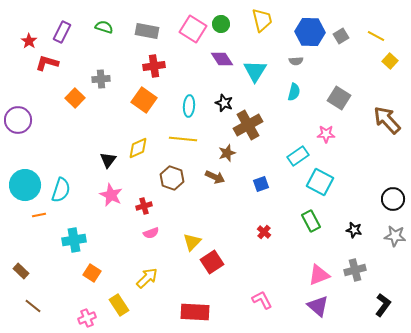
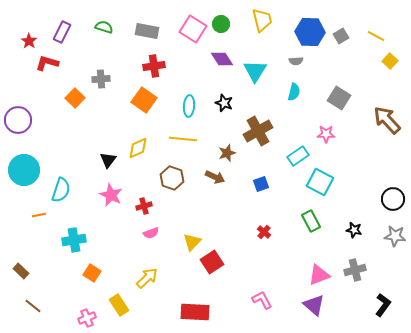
brown cross at (248, 125): moved 10 px right, 6 px down
cyan circle at (25, 185): moved 1 px left, 15 px up
purple triangle at (318, 306): moved 4 px left, 1 px up
